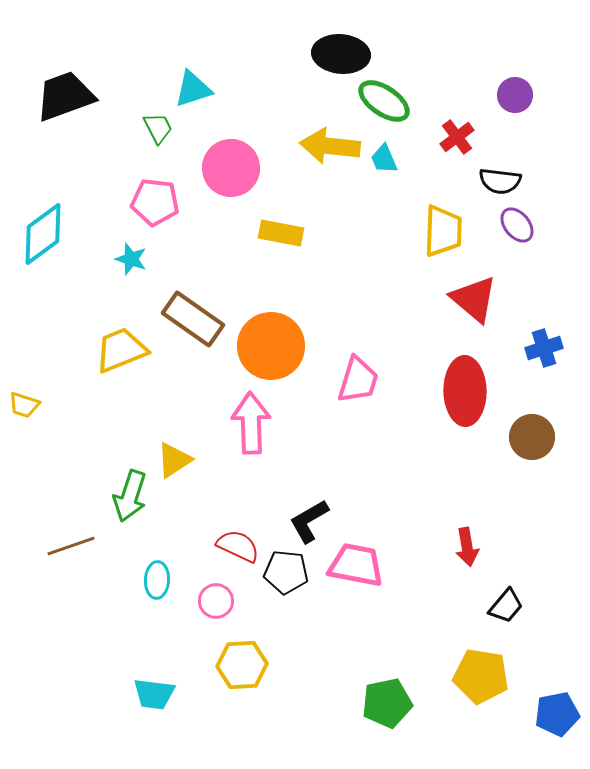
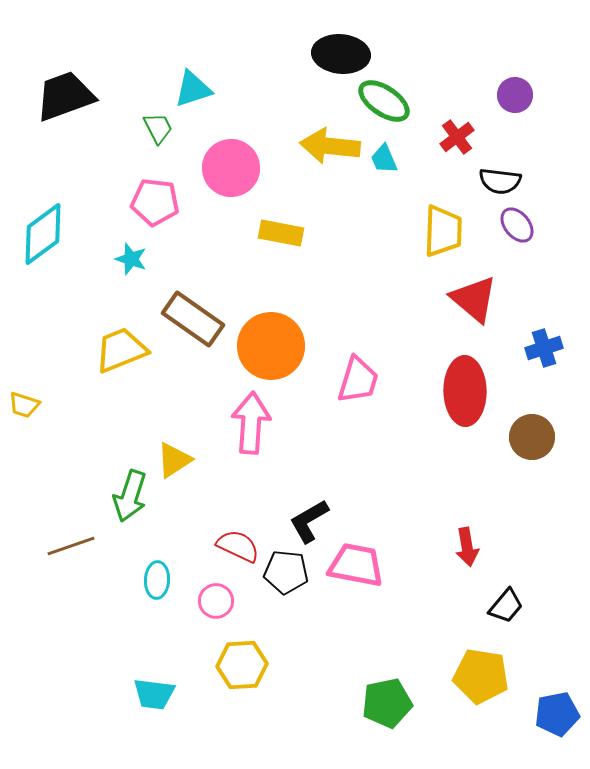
pink arrow at (251, 423): rotated 6 degrees clockwise
